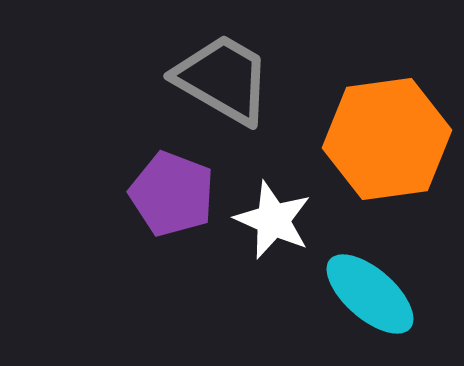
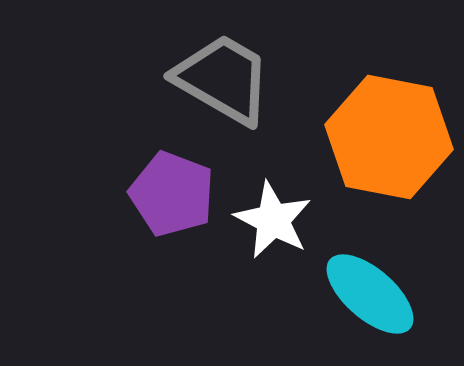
orange hexagon: moved 2 px right, 2 px up; rotated 19 degrees clockwise
white star: rotated 4 degrees clockwise
